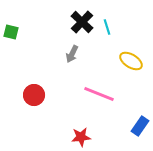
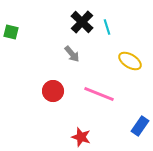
gray arrow: rotated 66 degrees counterclockwise
yellow ellipse: moved 1 px left
red circle: moved 19 px right, 4 px up
red star: rotated 24 degrees clockwise
